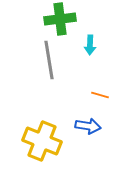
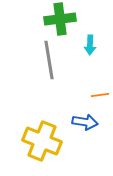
orange line: rotated 24 degrees counterclockwise
blue arrow: moved 3 px left, 4 px up
